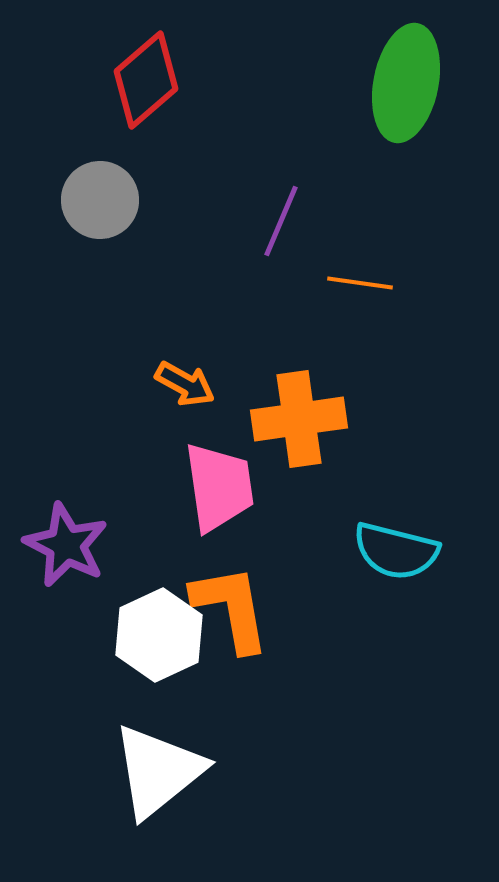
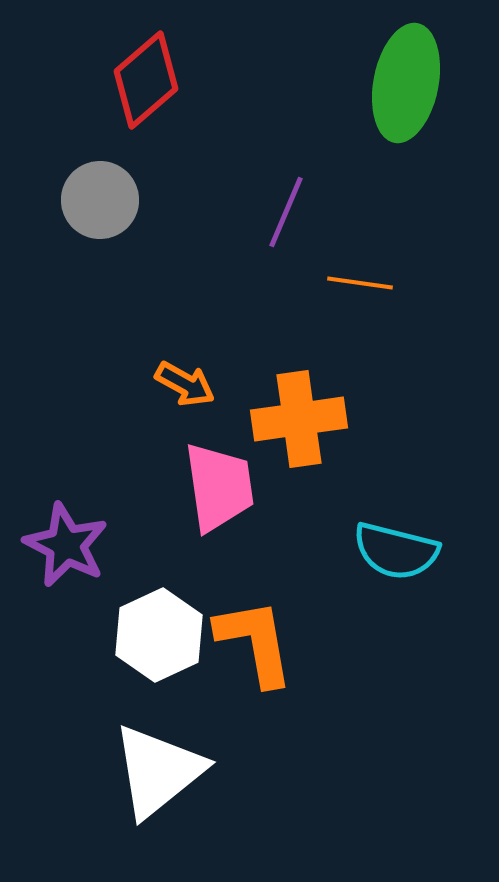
purple line: moved 5 px right, 9 px up
orange L-shape: moved 24 px right, 34 px down
